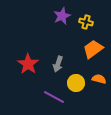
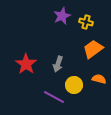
red star: moved 2 px left
yellow circle: moved 2 px left, 2 px down
